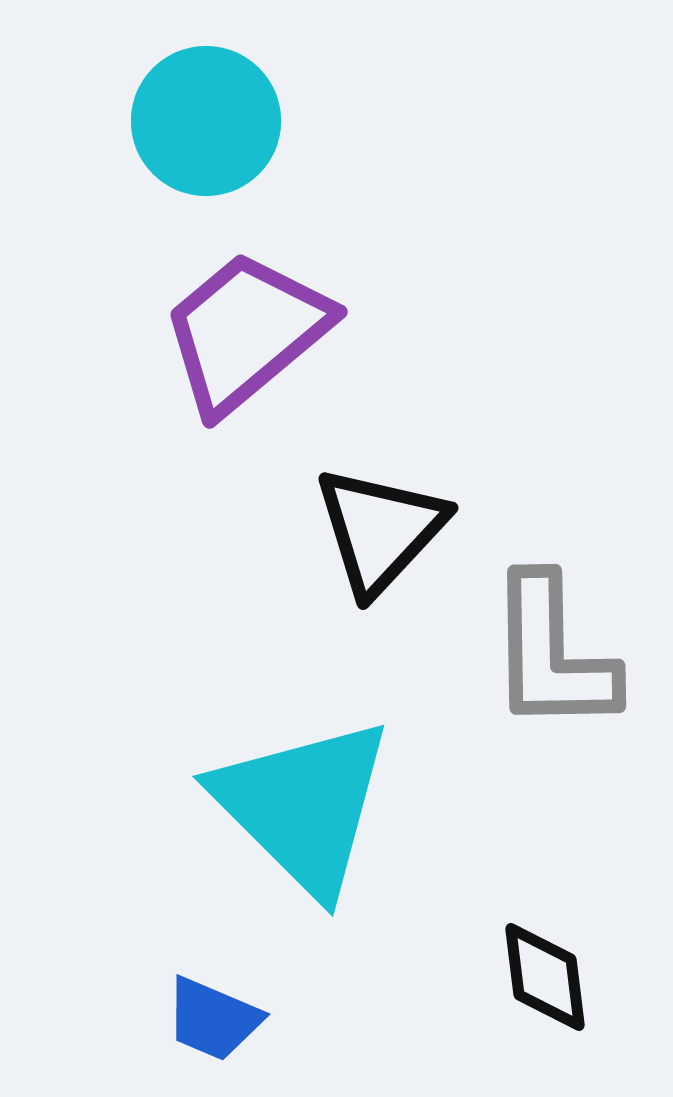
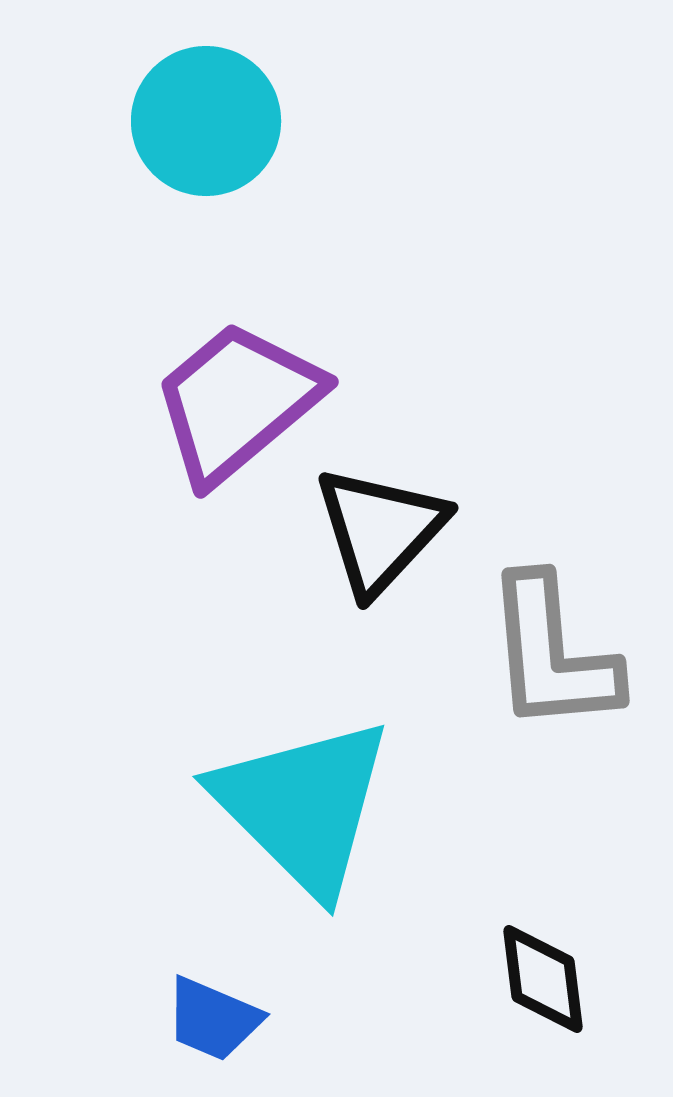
purple trapezoid: moved 9 px left, 70 px down
gray L-shape: rotated 4 degrees counterclockwise
black diamond: moved 2 px left, 2 px down
